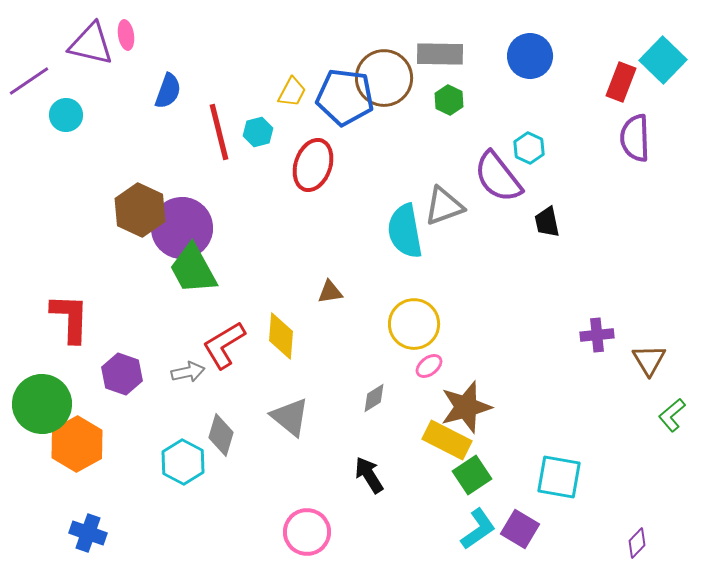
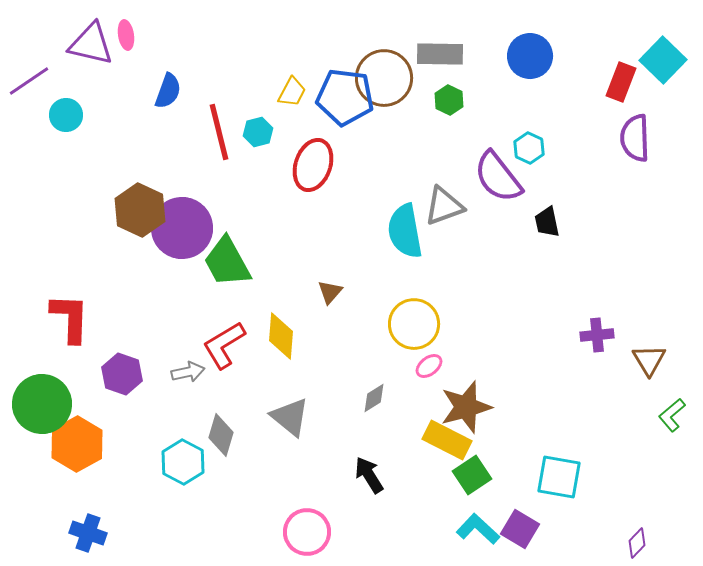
green trapezoid at (193, 269): moved 34 px right, 7 px up
brown triangle at (330, 292): rotated 40 degrees counterclockwise
cyan L-shape at (478, 529): rotated 102 degrees counterclockwise
